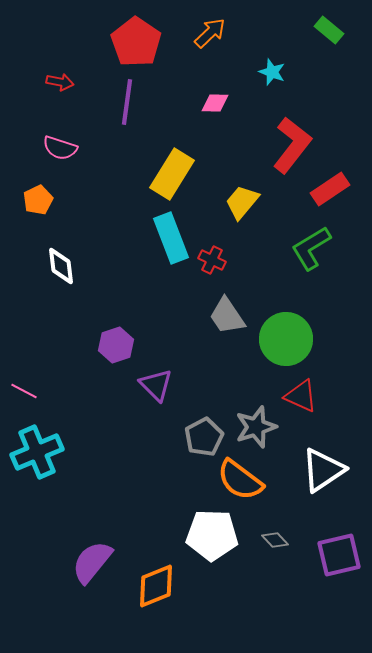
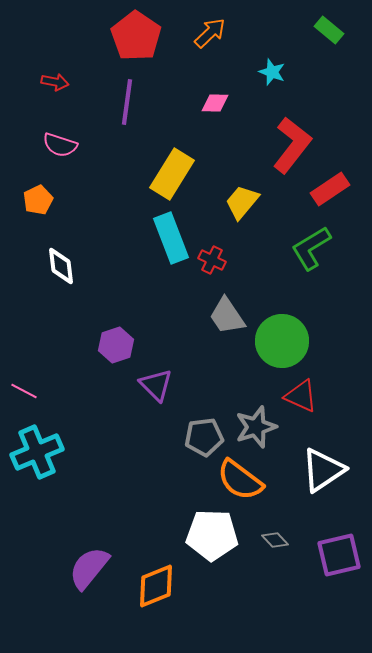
red pentagon: moved 6 px up
red arrow: moved 5 px left
pink semicircle: moved 3 px up
green circle: moved 4 px left, 2 px down
gray pentagon: rotated 21 degrees clockwise
purple semicircle: moved 3 px left, 6 px down
